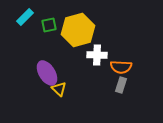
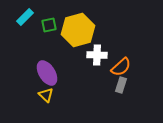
orange semicircle: rotated 45 degrees counterclockwise
yellow triangle: moved 13 px left, 6 px down
